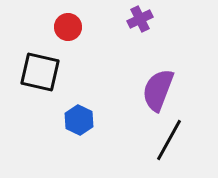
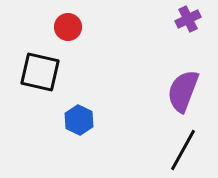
purple cross: moved 48 px right
purple semicircle: moved 25 px right, 1 px down
black line: moved 14 px right, 10 px down
